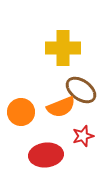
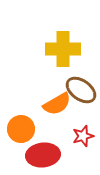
yellow cross: moved 1 px down
orange semicircle: moved 4 px left, 3 px up; rotated 8 degrees counterclockwise
orange circle: moved 17 px down
red ellipse: moved 3 px left
